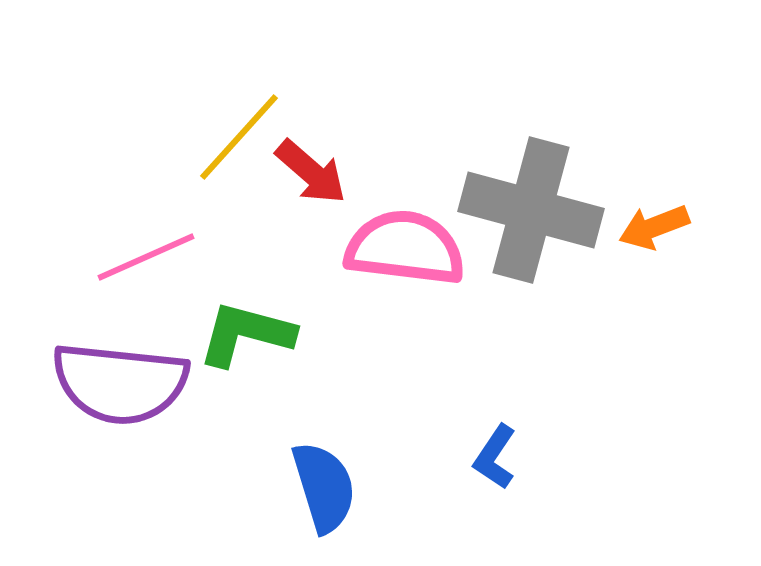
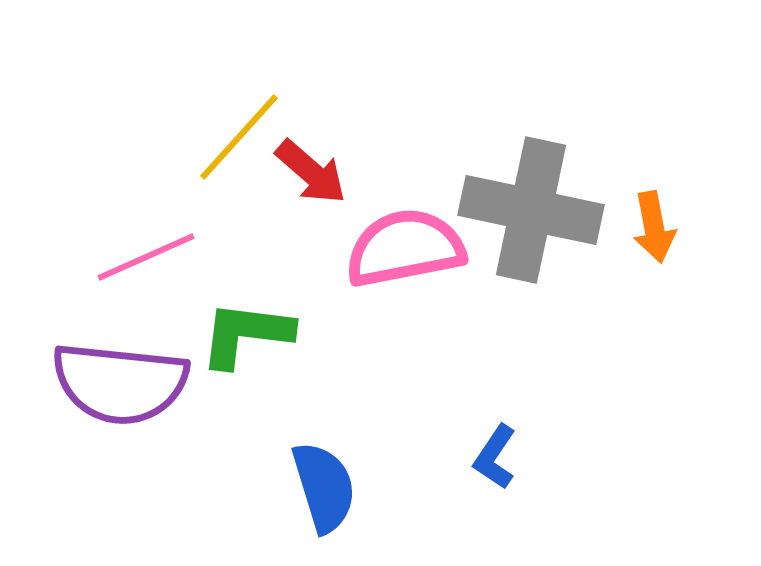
gray cross: rotated 3 degrees counterclockwise
orange arrow: rotated 80 degrees counterclockwise
pink semicircle: rotated 18 degrees counterclockwise
green L-shape: rotated 8 degrees counterclockwise
